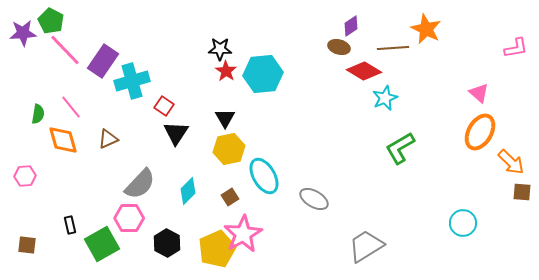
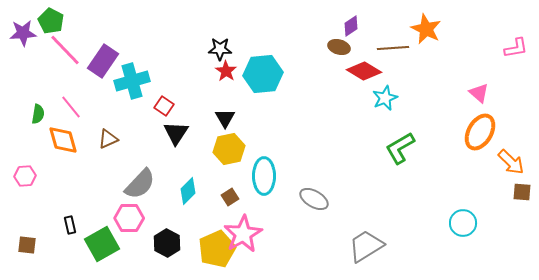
cyan ellipse at (264, 176): rotated 30 degrees clockwise
